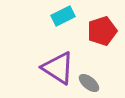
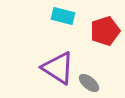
cyan rectangle: rotated 40 degrees clockwise
red pentagon: moved 3 px right
